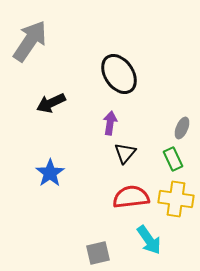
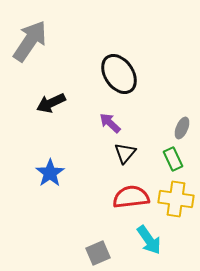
purple arrow: rotated 55 degrees counterclockwise
gray square: rotated 10 degrees counterclockwise
